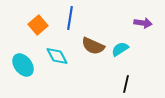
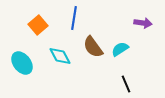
blue line: moved 4 px right
brown semicircle: moved 1 px down; rotated 30 degrees clockwise
cyan diamond: moved 3 px right
cyan ellipse: moved 1 px left, 2 px up
black line: rotated 36 degrees counterclockwise
